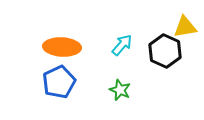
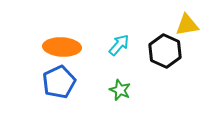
yellow triangle: moved 2 px right, 2 px up
cyan arrow: moved 3 px left
